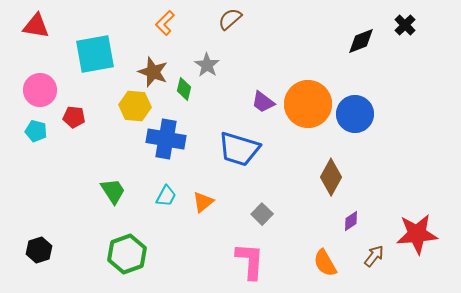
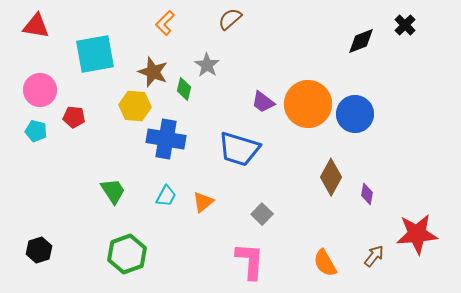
purple diamond: moved 16 px right, 27 px up; rotated 45 degrees counterclockwise
